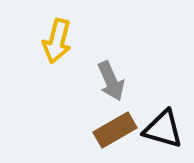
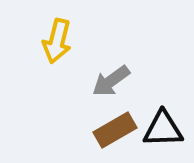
gray arrow: rotated 78 degrees clockwise
black triangle: rotated 18 degrees counterclockwise
